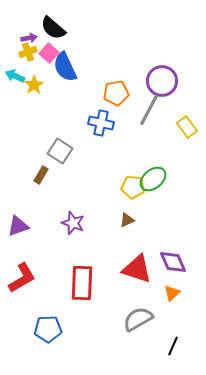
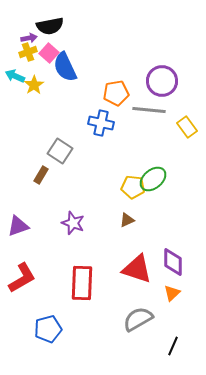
black semicircle: moved 3 px left, 2 px up; rotated 52 degrees counterclockwise
gray line: rotated 68 degrees clockwise
purple diamond: rotated 24 degrees clockwise
blue pentagon: rotated 12 degrees counterclockwise
